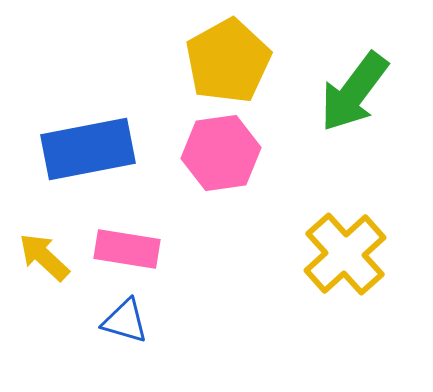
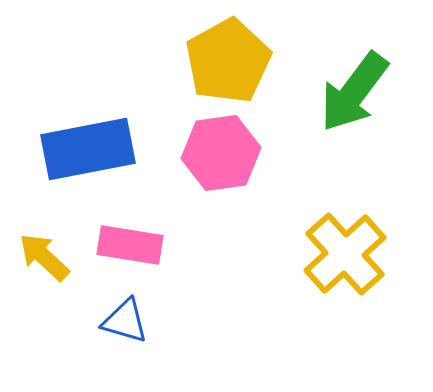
pink rectangle: moved 3 px right, 4 px up
